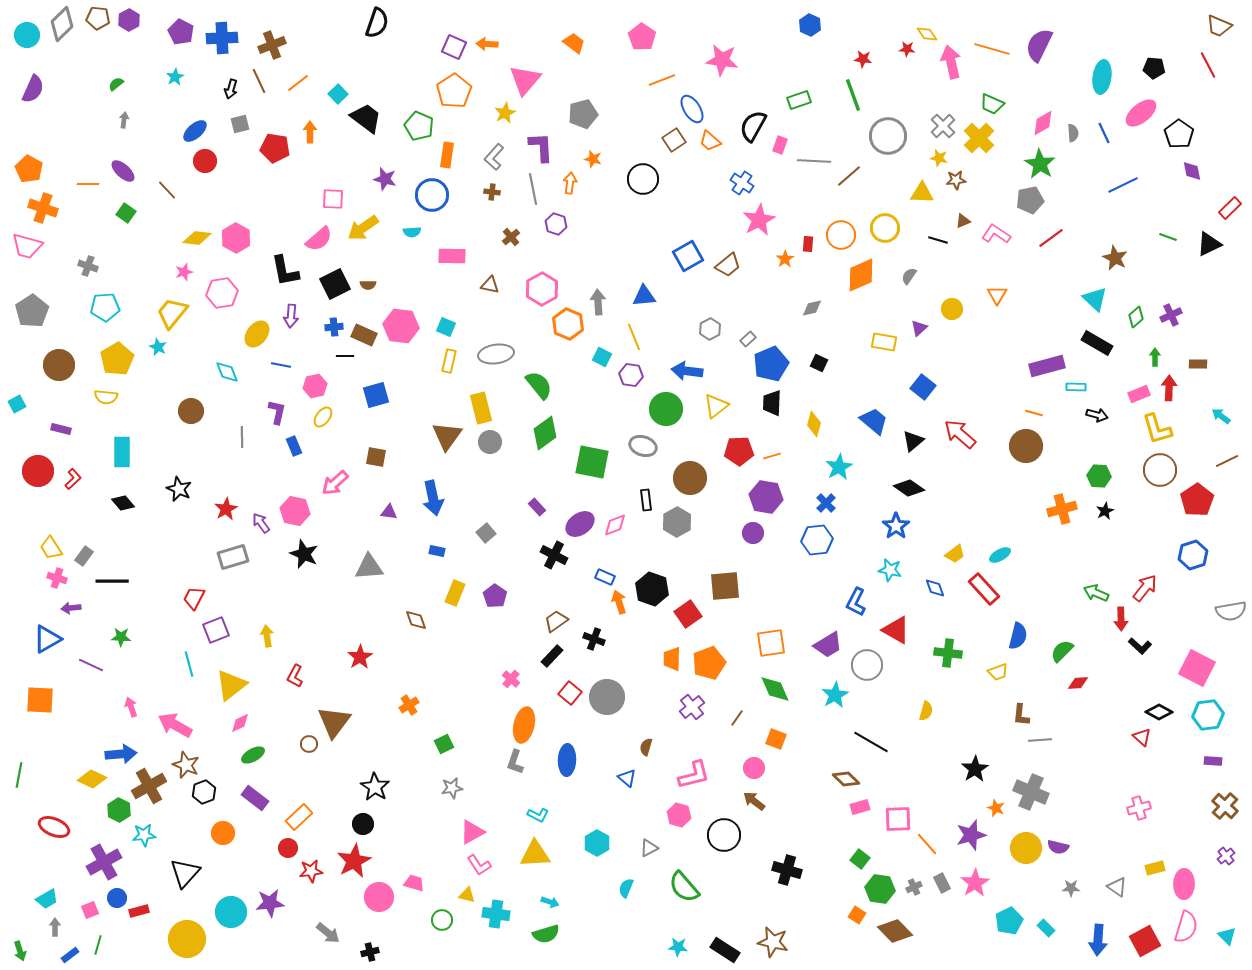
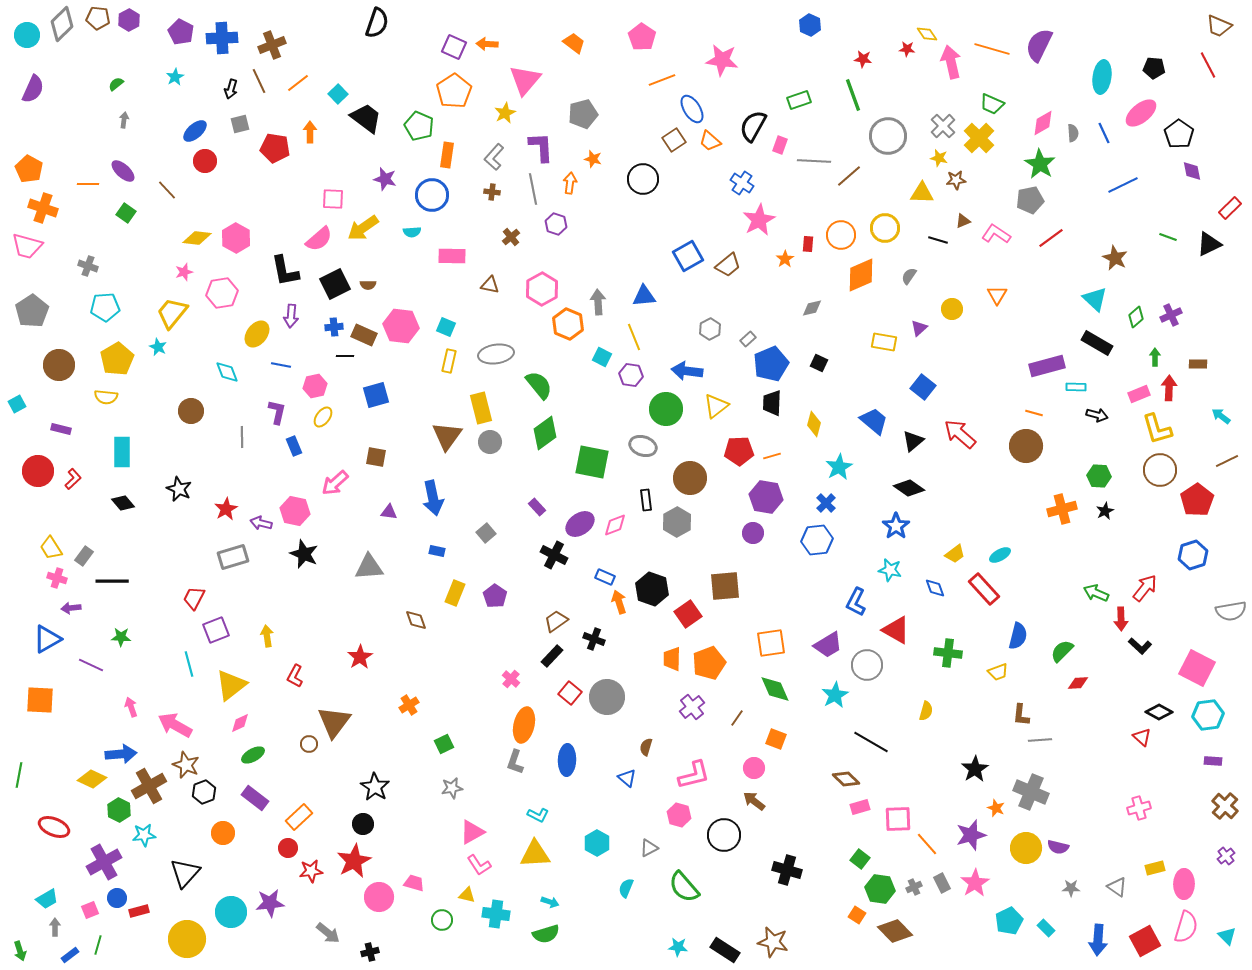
purple arrow at (261, 523): rotated 40 degrees counterclockwise
